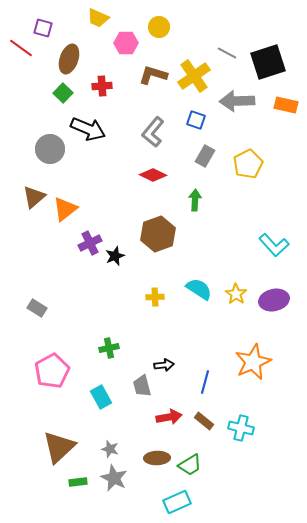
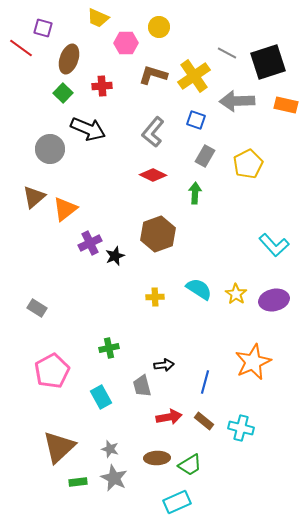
green arrow at (195, 200): moved 7 px up
